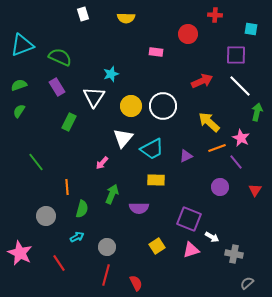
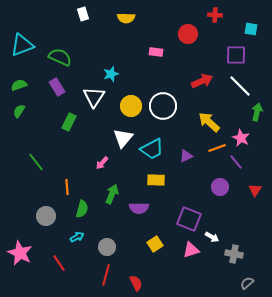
yellow square at (157, 246): moved 2 px left, 2 px up
